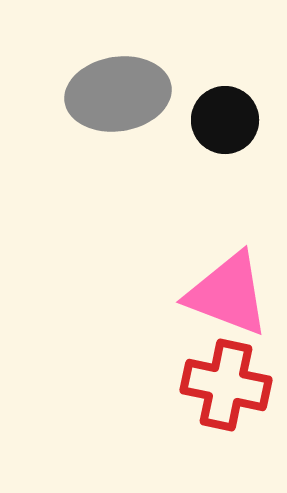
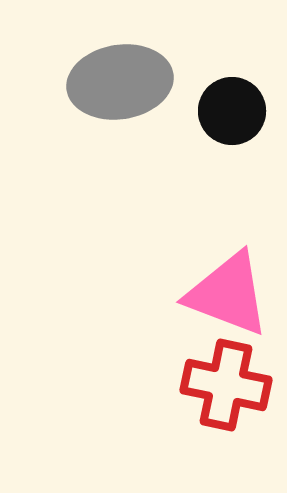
gray ellipse: moved 2 px right, 12 px up
black circle: moved 7 px right, 9 px up
